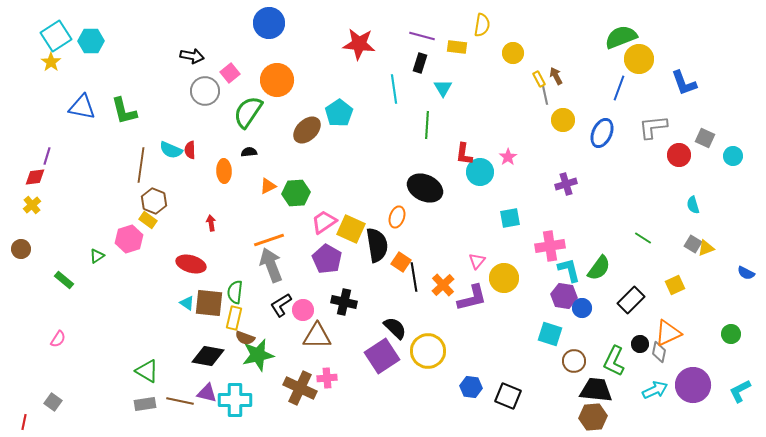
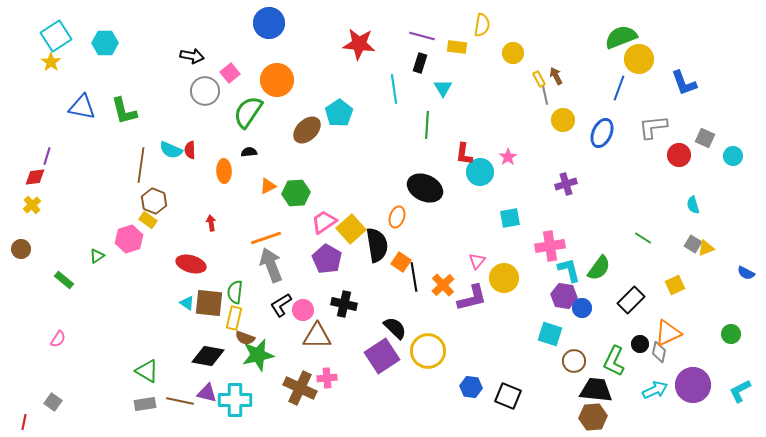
cyan hexagon at (91, 41): moved 14 px right, 2 px down
yellow square at (351, 229): rotated 24 degrees clockwise
orange line at (269, 240): moved 3 px left, 2 px up
black cross at (344, 302): moved 2 px down
